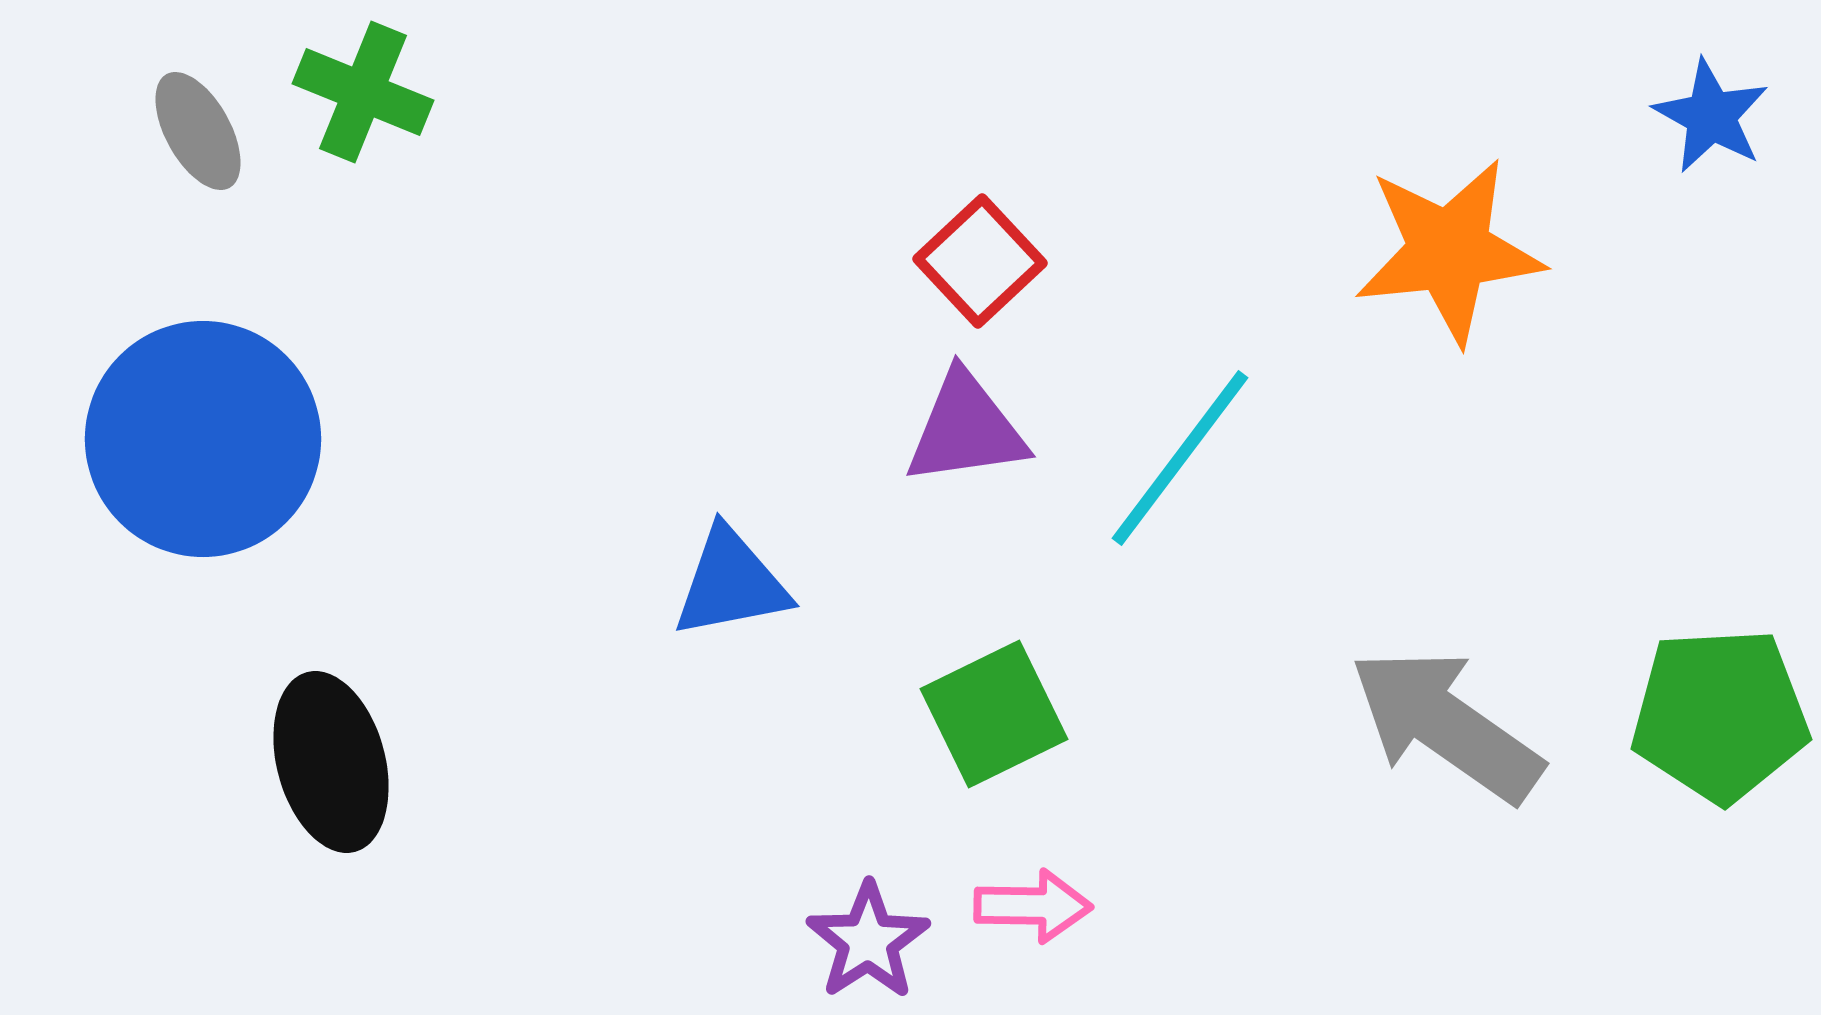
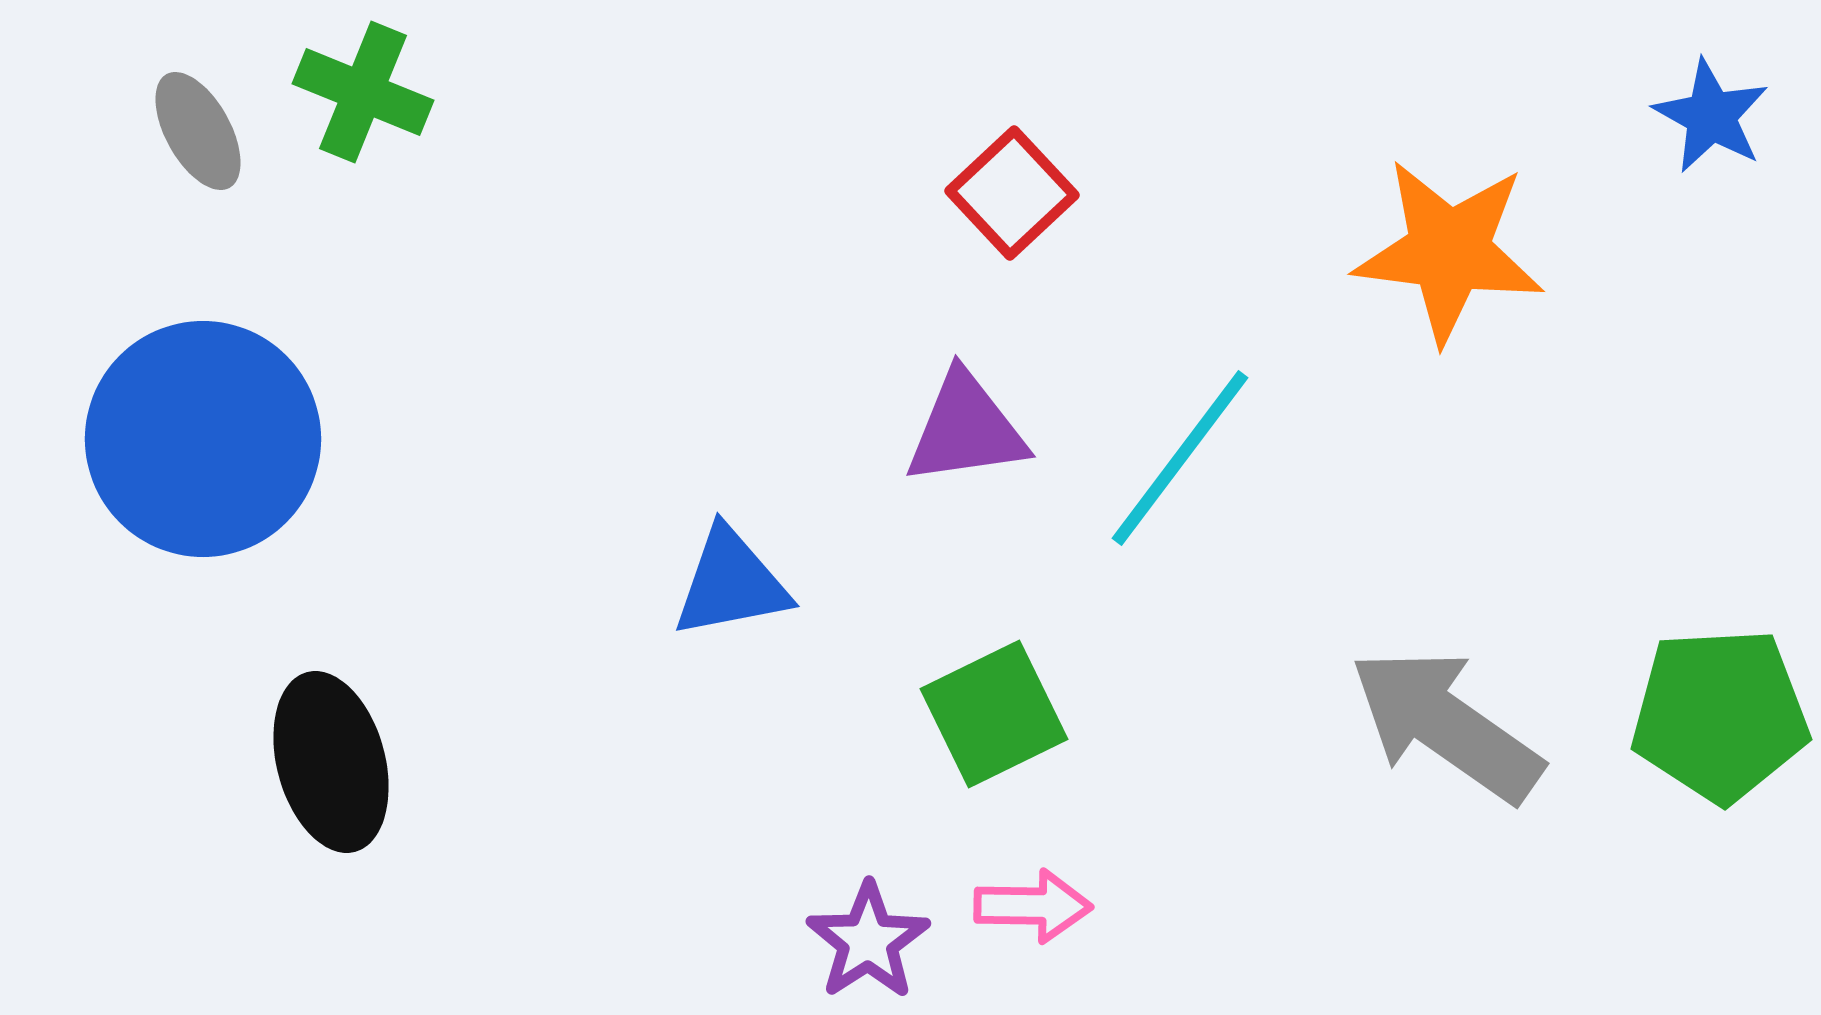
orange star: rotated 13 degrees clockwise
red square: moved 32 px right, 68 px up
